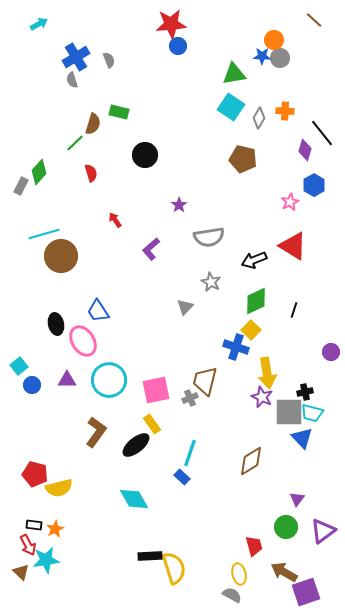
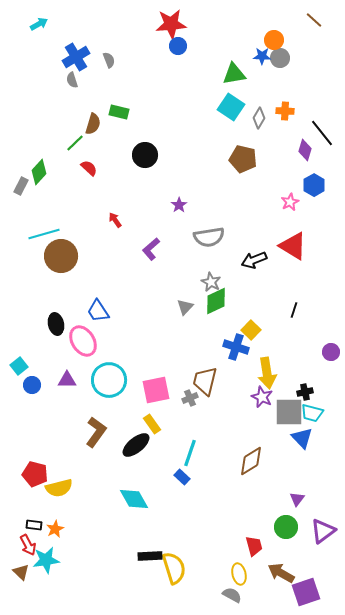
red semicircle at (91, 173): moved 2 px left, 5 px up; rotated 30 degrees counterclockwise
green diamond at (256, 301): moved 40 px left
brown arrow at (284, 572): moved 3 px left, 1 px down
